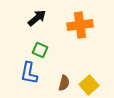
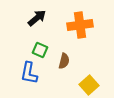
brown semicircle: moved 22 px up
